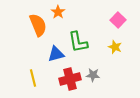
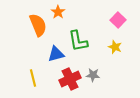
green L-shape: moved 1 px up
red cross: rotated 10 degrees counterclockwise
